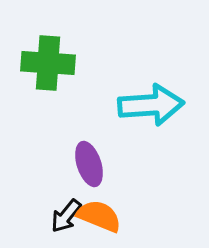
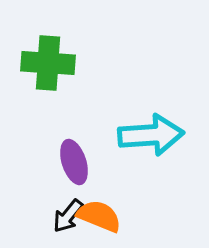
cyan arrow: moved 30 px down
purple ellipse: moved 15 px left, 2 px up
black arrow: moved 2 px right
